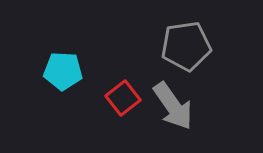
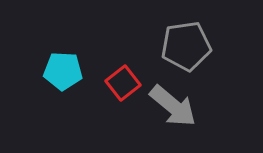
red square: moved 15 px up
gray arrow: rotated 15 degrees counterclockwise
